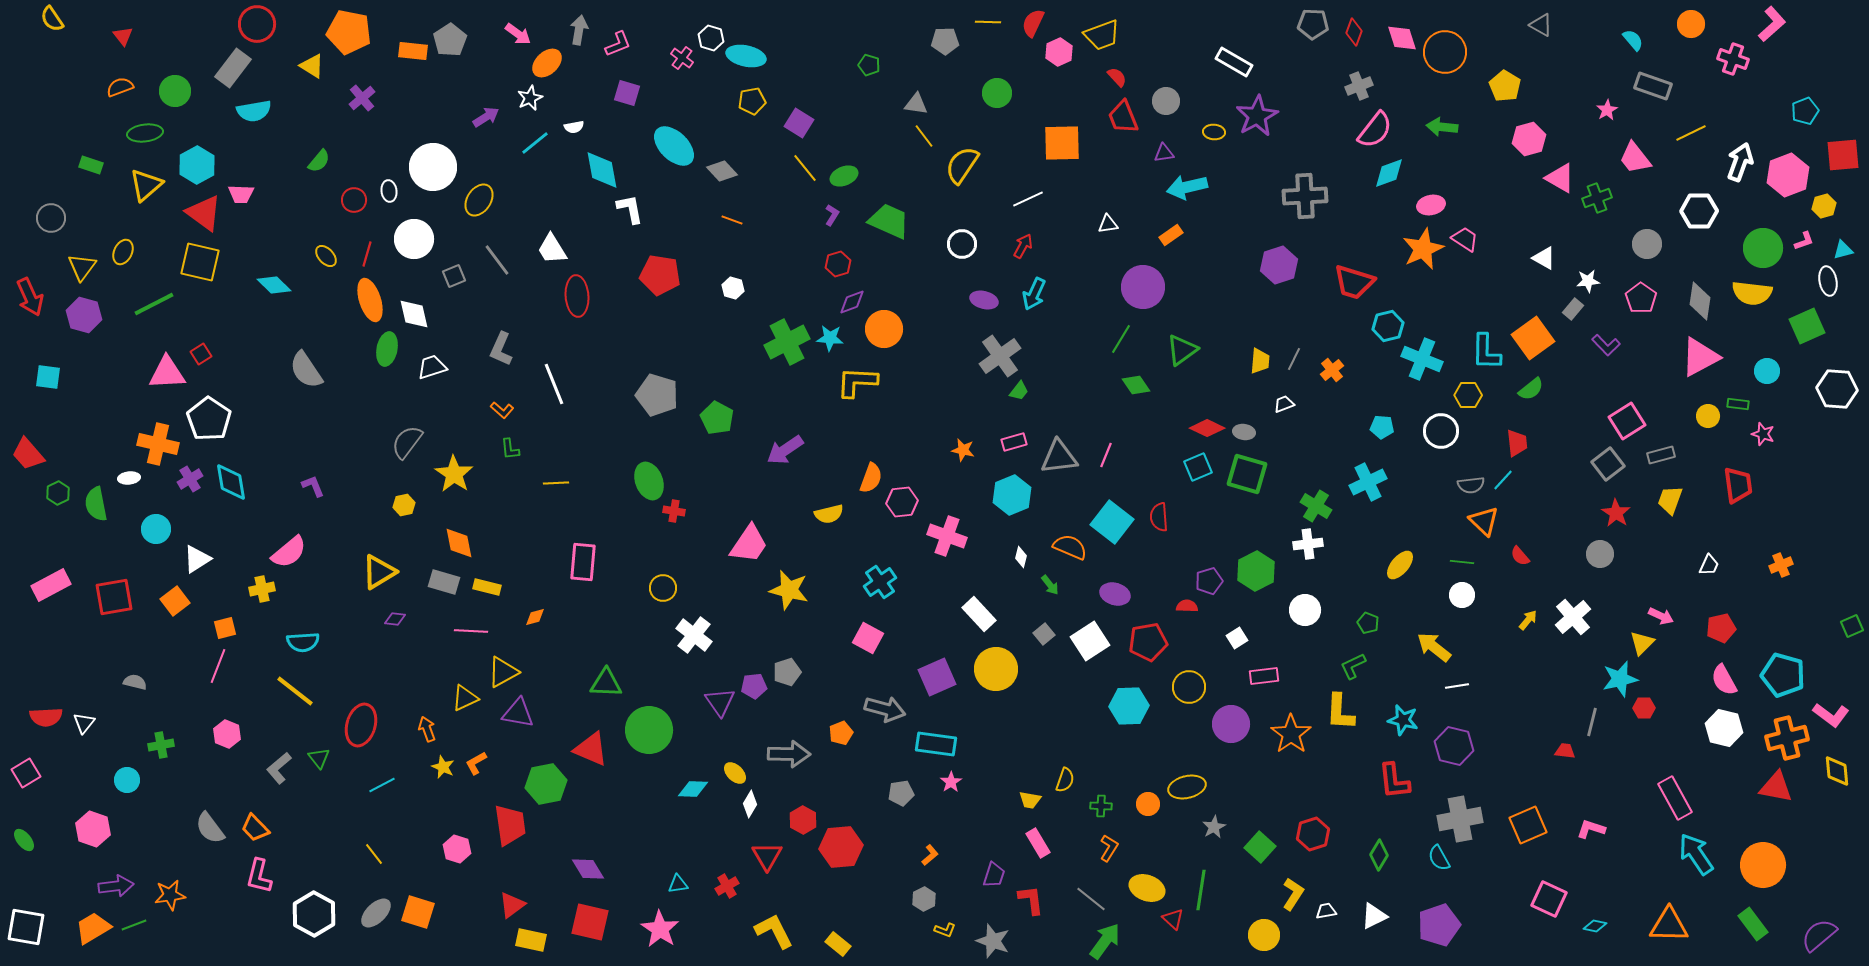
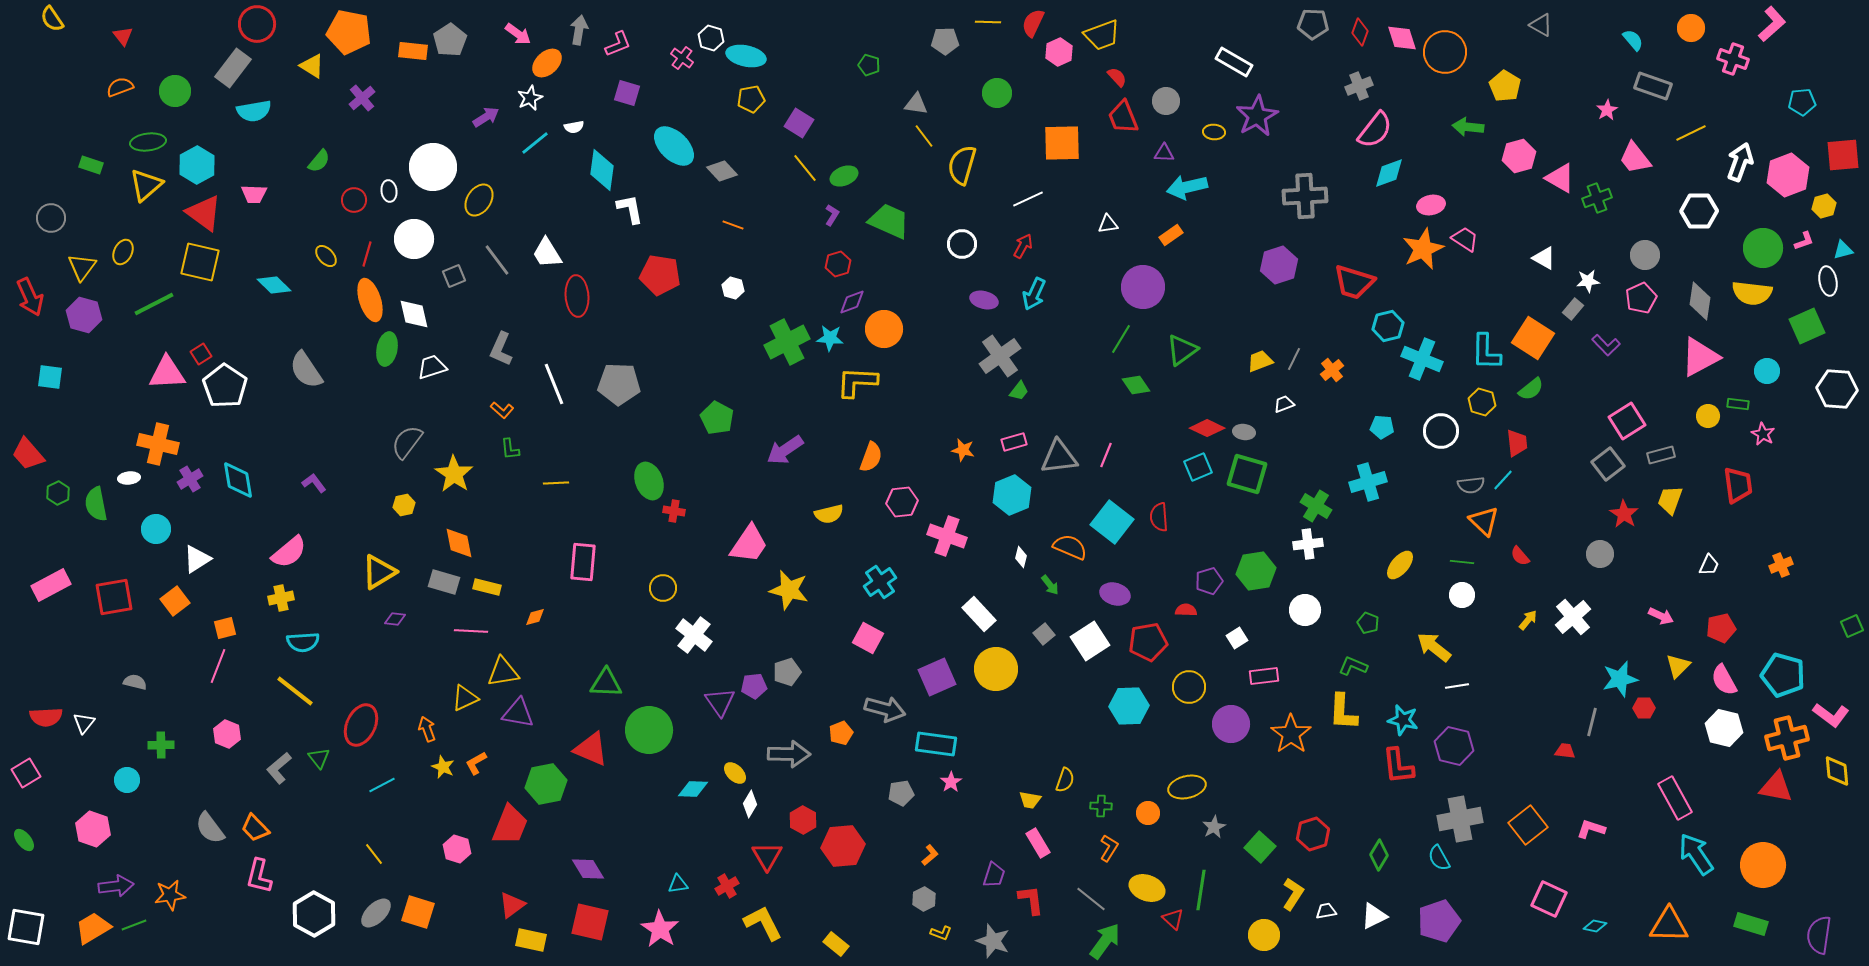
orange circle at (1691, 24): moved 4 px down
red diamond at (1354, 32): moved 6 px right
yellow pentagon at (752, 101): moved 1 px left, 2 px up
cyan pentagon at (1805, 111): moved 3 px left, 9 px up; rotated 16 degrees clockwise
green arrow at (1442, 127): moved 26 px right
green ellipse at (145, 133): moved 3 px right, 9 px down
pink hexagon at (1529, 139): moved 10 px left, 17 px down
purple triangle at (1164, 153): rotated 10 degrees clockwise
yellow semicircle at (962, 165): rotated 18 degrees counterclockwise
cyan diamond at (602, 170): rotated 18 degrees clockwise
pink trapezoid at (241, 194): moved 13 px right
orange line at (732, 220): moved 1 px right, 5 px down
gray circle at (1647, 244): moved 2 px left, 11 px down
white trapezoid at (552, 249): moved 5 px left, 4 px down
pink pentagon at (1641, 298): rotated 12 degrees clockwise
orange square at (1533, 338): rotated 21 degrees counterclockwise
yellow trapezoid at (1260, 361): rotated 116 degrees counterclockwise
cyan square at (48, 377): moved 2 px right
gray pentagon at (657, 395): moved 38 px left, 11 px up; rotated 15 degrees counterclockwise
yellow hexagon at (1468, 395): moved 14 px right, 7 px down; rotated 16 degrees clockwise
white pentagon at (209, 419): moved 16 px right, 33 px up
pink star at (1763, 434): rotated 10 degrees clockwise
orange semicircle at (871, 478): moved 21 px up
cyan diamond at (231, 482): moved 7 px right, 2 px up
cyan cross at (1368, 482): rotated 9 degrees clockwise
purple L-shape at (313, 486): moved 1 px right, 3 px up; rotated 15 degrees counterclockwise
red star at (1616, 513): moved 8 px right, 1 px down
green hexagon at (1256, 571): rotated 18 degrees clockwise
yellow cross at (262, 589): moved 19 px right, 9 px down
red semicircle at (1187, 606): moved 1 px left, 4 px down
yellow triangle at (1642, 643): moved 36 px right, 23 px down
green L-shape at (1353, 666): rotated 48 degrees clockwise
yellow triangle at (503, 672): rotated 20 degrees clockwise
yellow L-shape at (1340, 712): moved 3 px right
red ellipse at (361, 725): rotated 9 degrees clockwise
green cross at (161, 745): rotated 10 degrees clockwise
red L-shape at (1394, 781): moved 4 px right, 15 px up
orange circle at (1148, 804): moved 9 px down
red trapezoid at (510, 825): rotated 30 degrees clockwise
orange square at (1528, 825): rotated 15 degrees counterclockwise
red hexagon at (841, 847): moved 2 px right, 1 px up
green rectangle at (1753, 924): moved 2 px left; rotated 36 degrees counterclockwise
purple pentagon at (1439, 925): moved 4 px up
yellow L-shape at (945, 930): moved 4 px left, 3 px down
yellow L-shape at (774, 931): moved 11 px left, 8 px up
purple semicircle at (1819, 935): rotated 42 degrees counterclockwise
yellow rectangle at (838, 944): moved 2 px left
